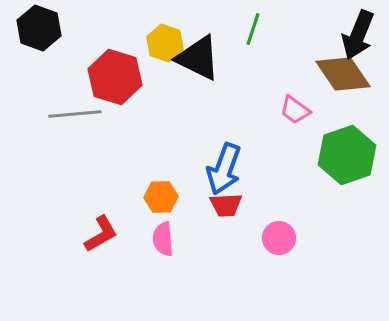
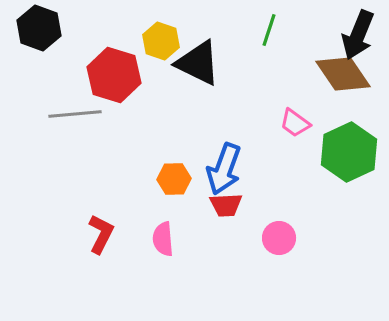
green line: moved 16 px right, 1 px down
yellow hexagon: moved 4 px left, 2 px up
black triangle: moved 5 px down
red hexagon: moved 1 px left, 2 px up
pink trapezoid: moved 13 px down
green hexagon: moved 2 px right, 3 px up; rotated 6 degrees counterclockwise
orange hexagon: moved 13 px right, 18 px up
red L-shape: rotated 33 degrees counterclockwise
